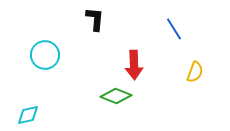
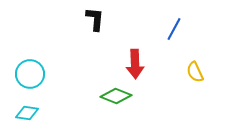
blue line: rotated 60 degrees clockwise
cyan circle: moved 15 px left, 19 px down
red arrow: moved 1 px right, 1 px up
yellow semicircle: rotated 135 degrees clockwise
cyan diamond: moved 1 px left, 2 px up; rotated 20 degrees clockwise
